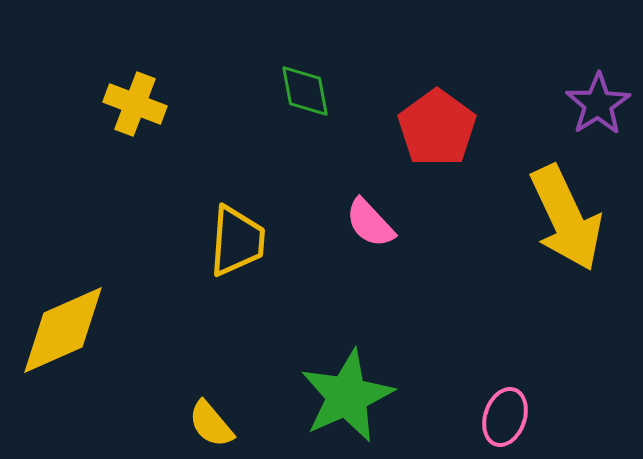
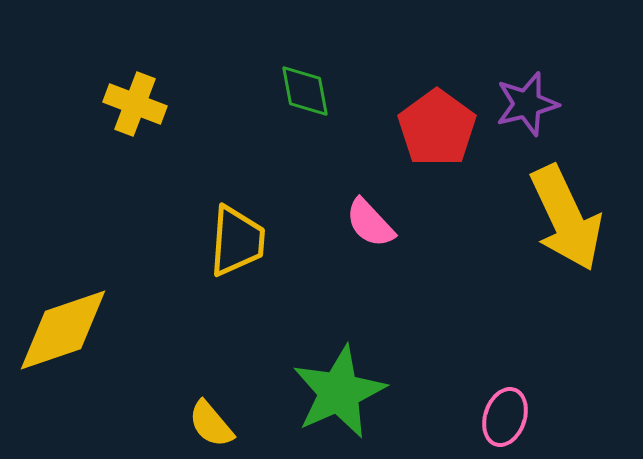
purple star: moved 71 px left; rotated 18 degrees clockwise
yellow diamond: rotated 5 degrees clockwise
green star: moved 8 px left, 4 px up
